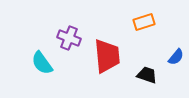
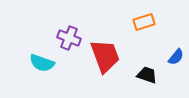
red trapezoid: moved 2 px left; rotated 15 degrees counterclockwise
cyan semicircle: rotated 35 degrees counterclockwise
